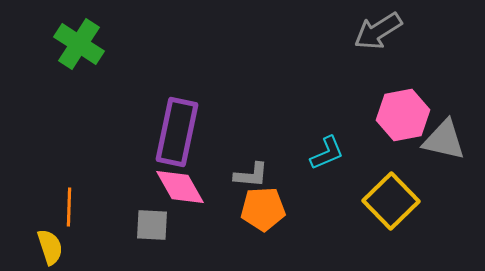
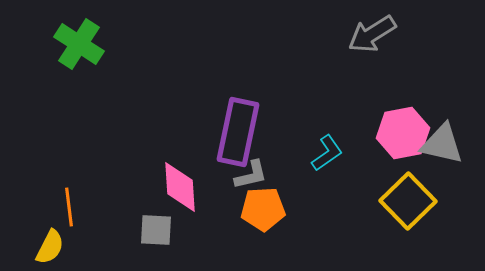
gray arrow: moved 6 px left, 3 px down
pink hexagon: moved 18 px down
purple rectangle: moved 61 px right
gray triangle: moved 2 px left, 4 px down
cyan L-shape: rotated 12 degrees counterclockwise
gray L-shape: rotated 18 degrees counterclockwise
pink diamond: rotated 26 degrees clockwise
yellow square: moved 17 px right
orange line: rotated 9 degrees counterclockwise
gray square: moved 4 px right, 5 px down
yellow semicircle: rotated 45 degrees clockwise
